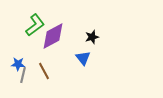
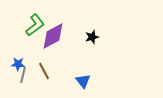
blue triangle: moved 23 px down
